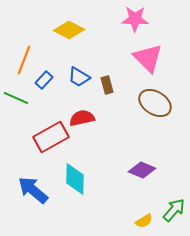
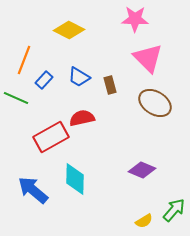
brown rectangle: moved 3 px right
